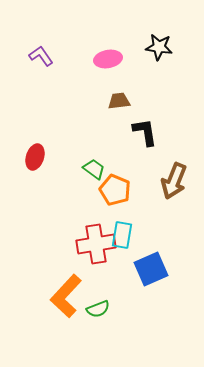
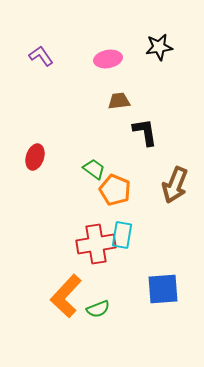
black star: rotated 16 degrees counterclockwise
brown arrow: moved 1 px right, 4 px down
blue square: moved 12 px right, 20 px down; rotated 20 degrees clockwise
